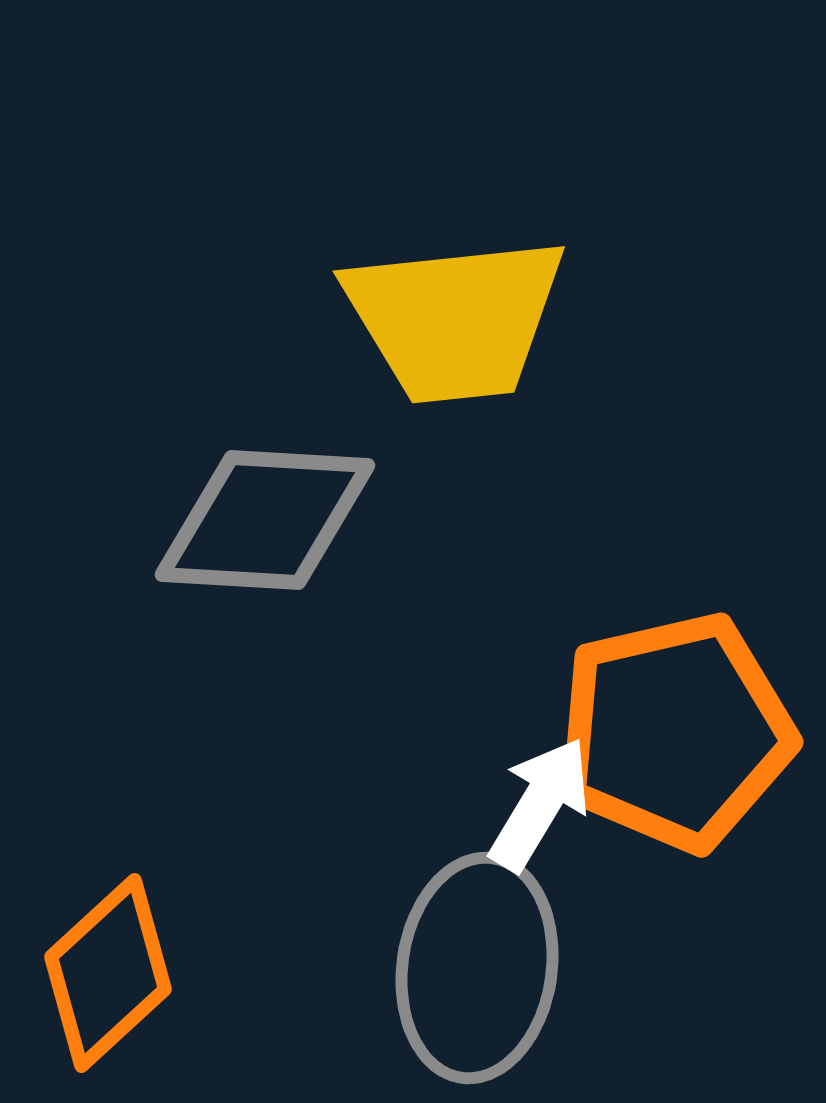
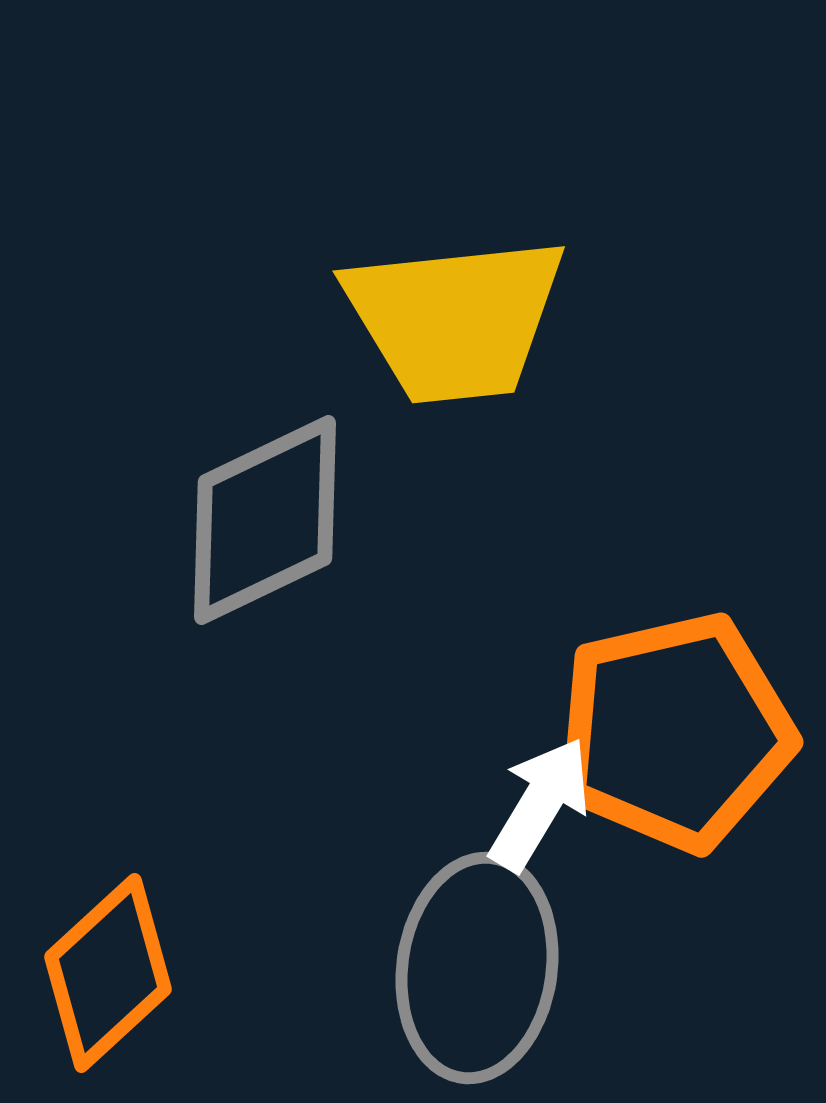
gray diamond: rotated 29 degrees counterclockwise
